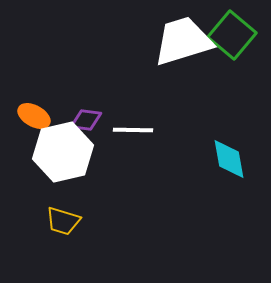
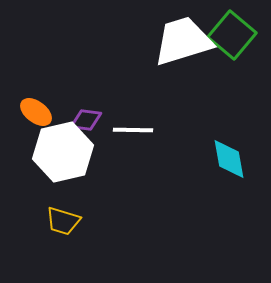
orange ellipse: moved 2 px right, 4 px up; rotated 8 degrees clockwise
